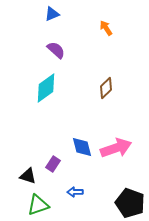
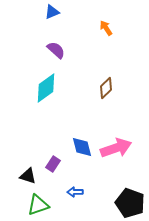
blue triangle: moved 2 px up
